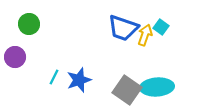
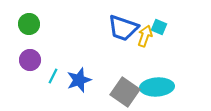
cyan square: moved 2 px left; rotated 14 degrees counterclockwise
yellow arrow: moved 1 px down
purple circle: moved 15 px right, 3 px down
cyan line: moved 1 px left, 1 px up
gray square: moved 2 px left, 2 px down
